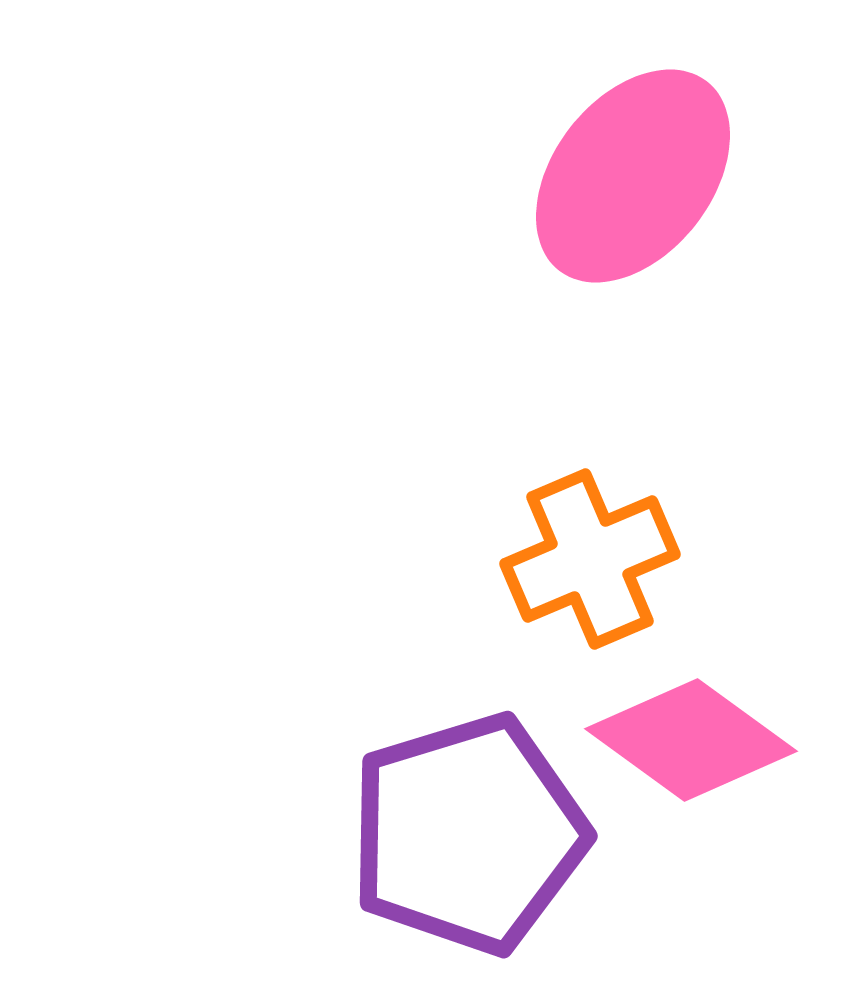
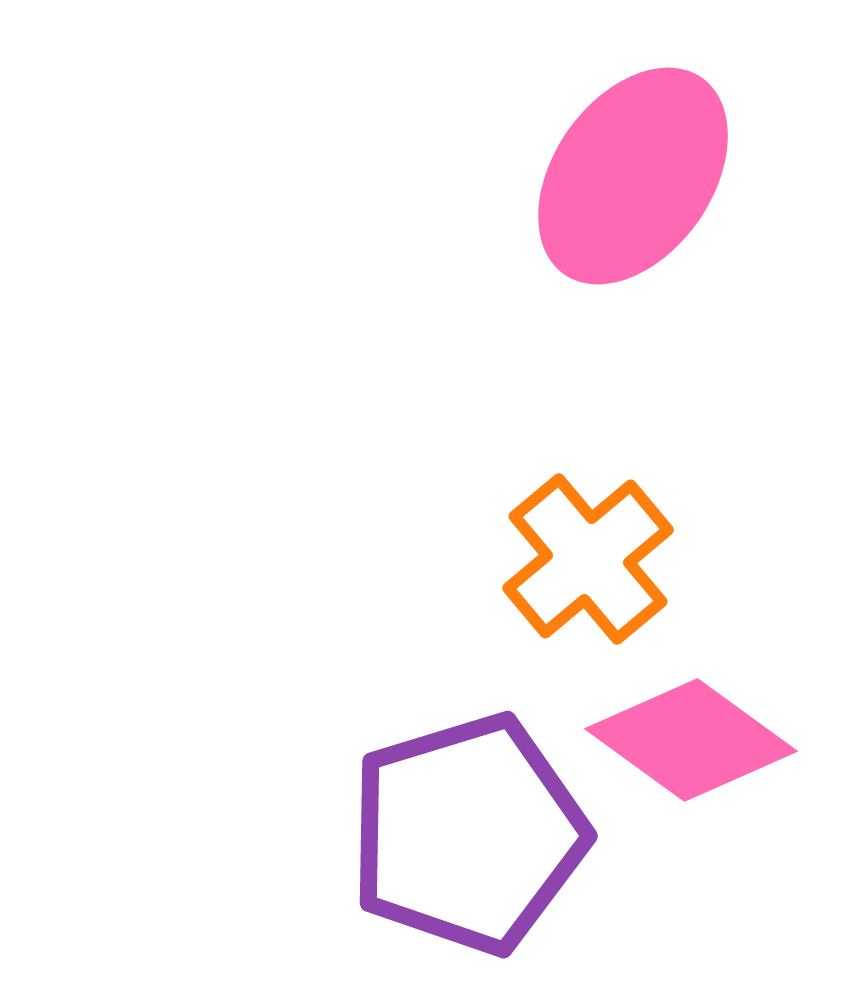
pink ellipse: rotated 3 degrees counterclockwise
orange cross: moved 2 px left; rotated 17 degrees counterclockwise
